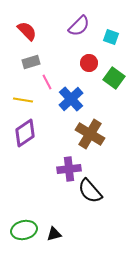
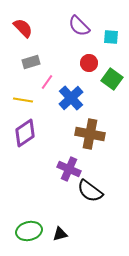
purple semicircle: rotated 90 degrees clockwise
red semicircle: moved 4 px left, 3 px up
cyan square: rotated 14 degrees counterclockwise
green square: moved 2 px left, 1 px down
pink line: rotated 63 degrees clockwise
blue cross: moved 1 px up
brown cross: rotated 20 degrees counterclockwise
purple cross: rotated 30 degrees clockwise
black semicircle: rotated 12 degrees counterclockwise
green ellipse: moved 5 px right, 1 px down
black triangle: moved 6 px right
